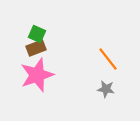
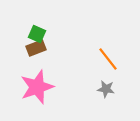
pink star: moved 12 px down
